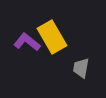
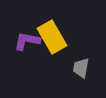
purple L-shape: moved 1 px up; rotated 28 degrees counterclockwise
